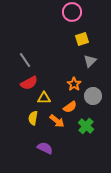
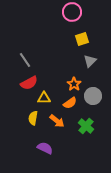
orange semicircle: moved 4 px up
